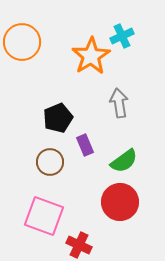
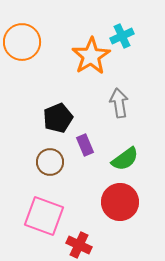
green semicircle: moved 1 px right, 2 px up
